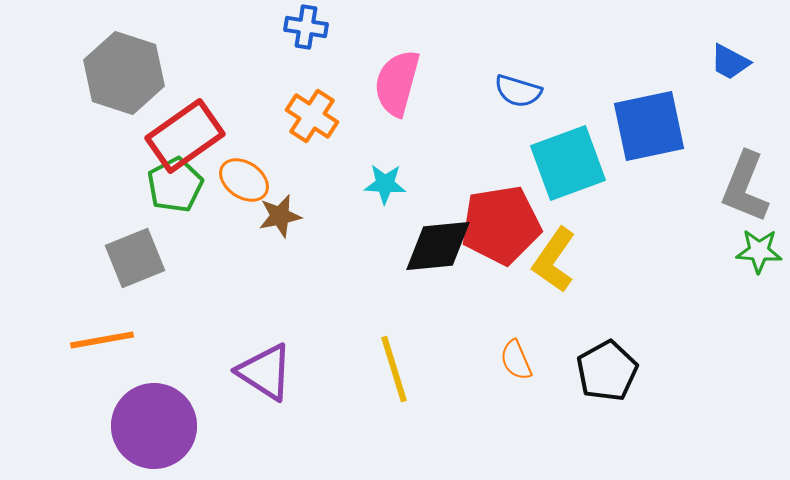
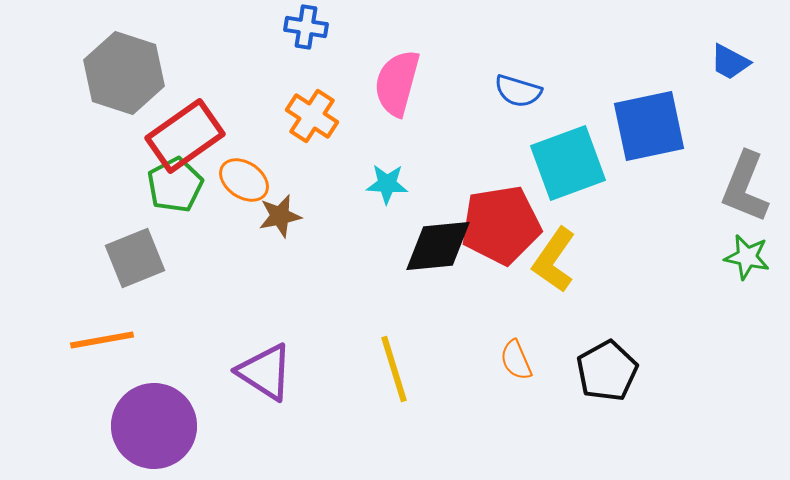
cyan star: moved 2 px right
green star: moved 12 px left, 6 px down; rotated 9 degrees clockwise
